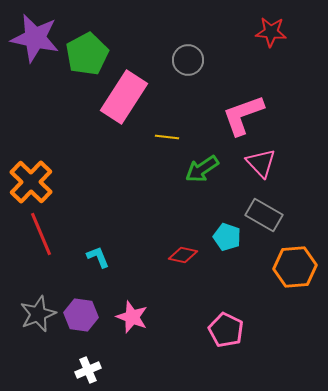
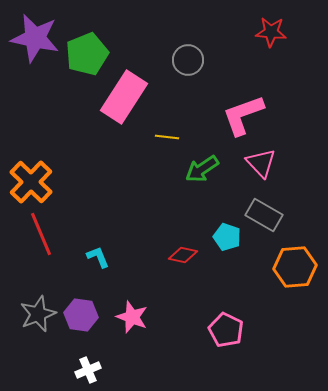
green pentagon: rotated 6 degrees clockwise
